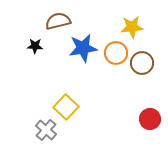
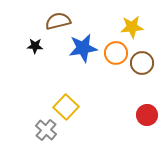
red circle: moved 3 px left, 4 px up
